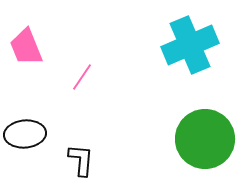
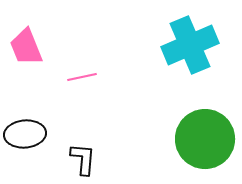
pink line: rotated 44 degrees clockwise
black L-shape: moved 2 px right, 1 px up
